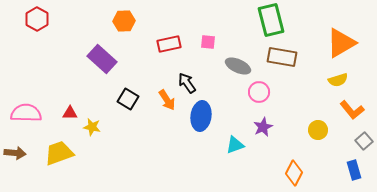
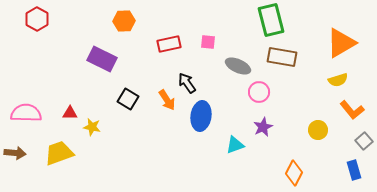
purple rectangle: rotated 16 degrees counterclockwise
